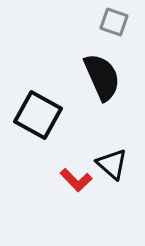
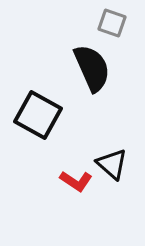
gray square: moved 2 px left, 1 px down
black semicircle: moved 10 px left, 9 px up
red L-shape: moved 1 px down; rotated 12 degrees counterclockwise
